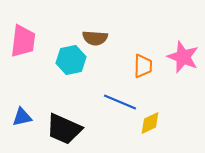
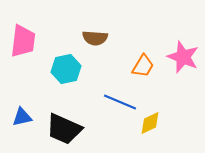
cyan hexagon: moved 5 px left, 9 px down
orange trapezoid: rotated 30 degrees clockwise
